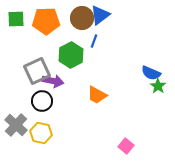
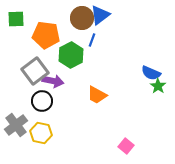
orange pentagon: moved 14 px down; rotated 8 degrees clockwise
blue line: moved 2 px left, 1 px up
gray square: moved 2 px left; rotated 12 degrees counterclockwise
gray cross: rotated 10 degrees clockwise
